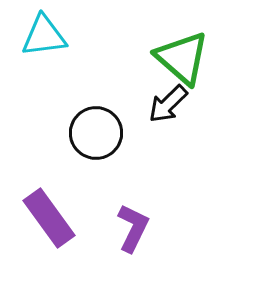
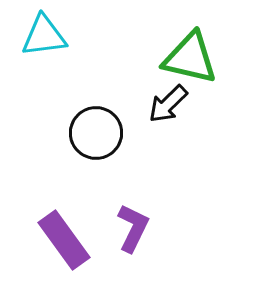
green triangle: moved 8 px right; rotated 28 degrees counterclockwise
purple rectangle: moved 15 px right, 22 px down
